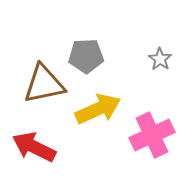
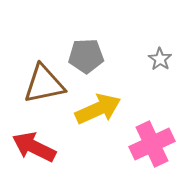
pink cross: moved 9 px down
